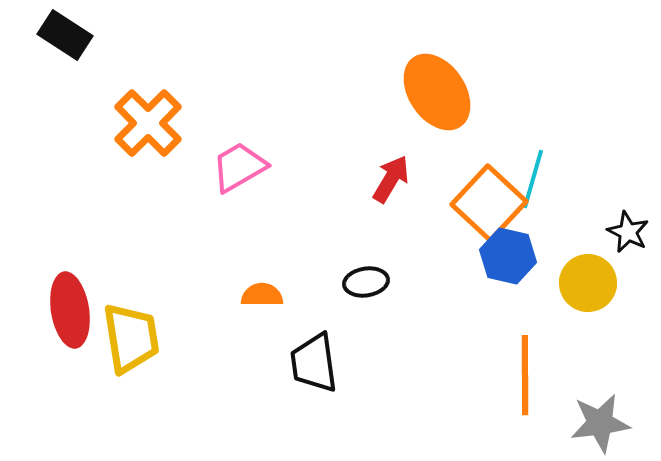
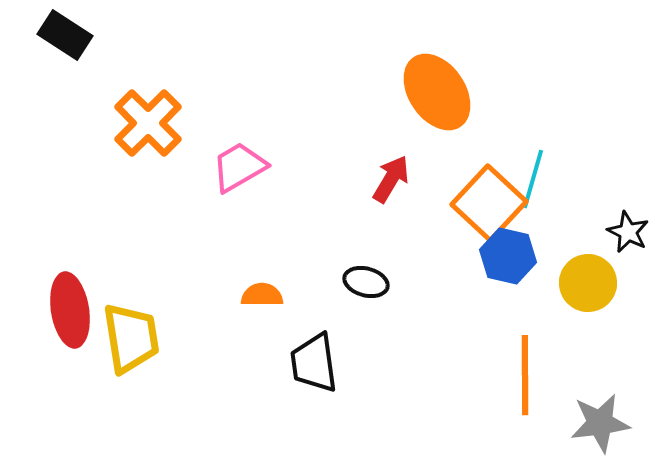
black ellipse: rotated 24 degrees clockwise
